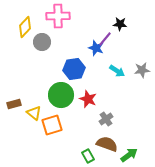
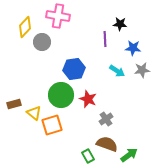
pink cross: rotated 10 degrees clockwise
purple line: rotated 42 degrees counterclockwise
blue star: moved 37 px right; rotated 14 degrees counterclockwise
